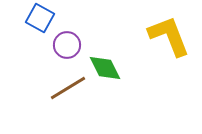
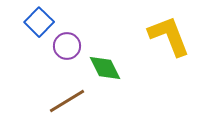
blue square: moved 1 px left, 4 px down; rotated 16 degrees clockwise
purple circle: moved 1 px down
brown line: moved 1 px left, 13 px down
